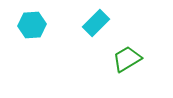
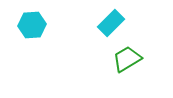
cyan rectangle: moved 15 px right
